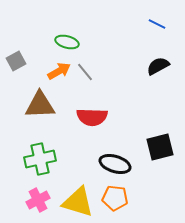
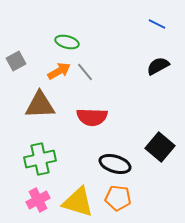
black square: rotated 36 degrees counterclockwise
orange pentagon: moved 3 px right
